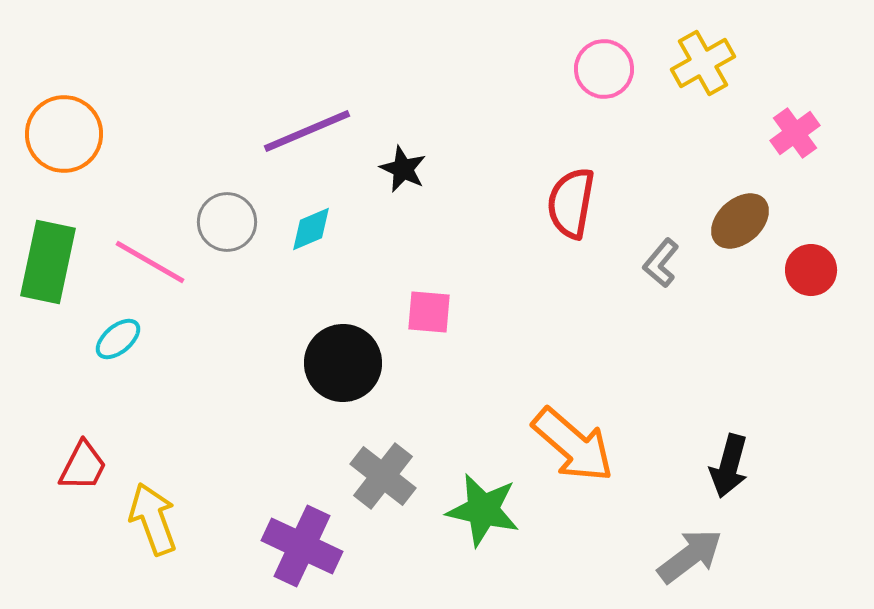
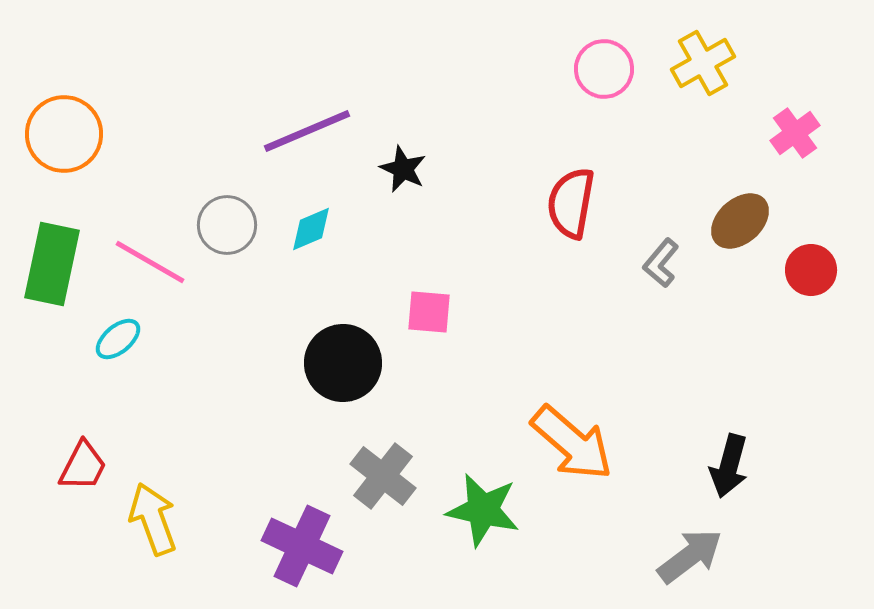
gray circle: moved 3 px down
green rectangle: moved 4 px right, 2 px down
orange arrow: moved 1 px left, 2 px up
